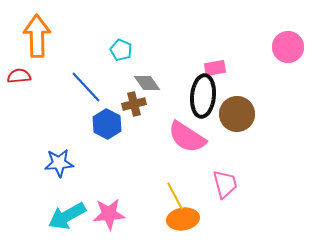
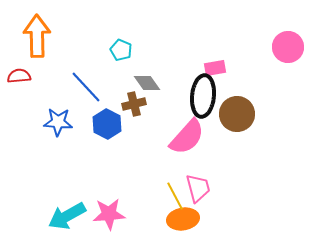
pink semicircle: rotated 81 degrees counterclockwise
blue star: moved 1 px left, 41 px up; rotated 8 degrees clockwise
pink trapezoid: moved 27 px left, 4 px down
